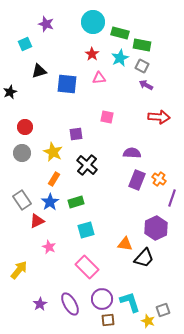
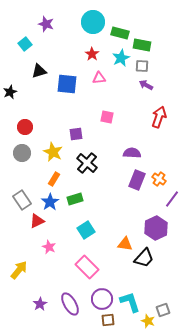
cyan square at (25, 44): rotated 16 degrees counterclockwise
cyan star at (120, 58): moved 1 px right
gray square at (142, 66): rotated 24 degrees counterclockwise
red arrow at (159, 117): rotated 75 degrees counterclockwise
black cross at (87, 165): moved 2 px up
purple line at (172, 198): moved 1 px down; rotated 18 degrees clockwise
green rectangle at (76, 202): moved 1 px left, 3 px up
cyan square at (86, 230): rotated 18 degrees counterclockwise
